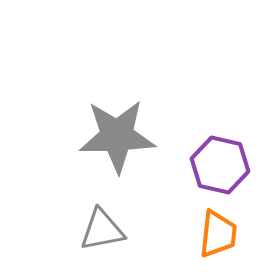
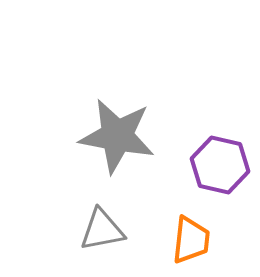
gray star: rotated 12 degrees clockwise
orange trapezoid: moved 27 px left, 6 px down
